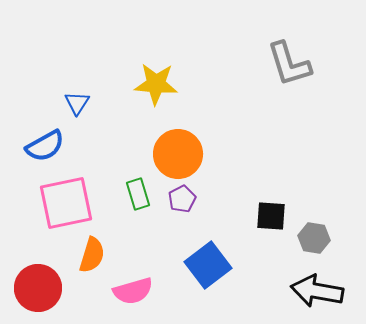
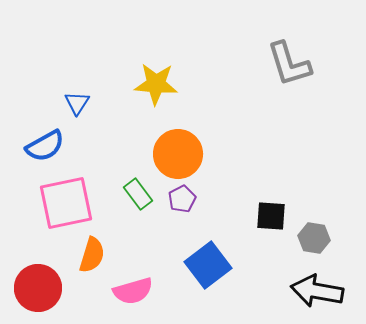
green rectangle: rotated 20 degrees counterclockwise
